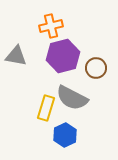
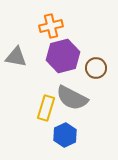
gray triangle: moved 1 px down
